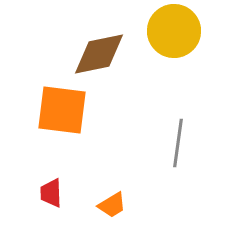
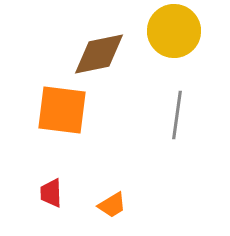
gray line: moved 1 px left, 28 px up
